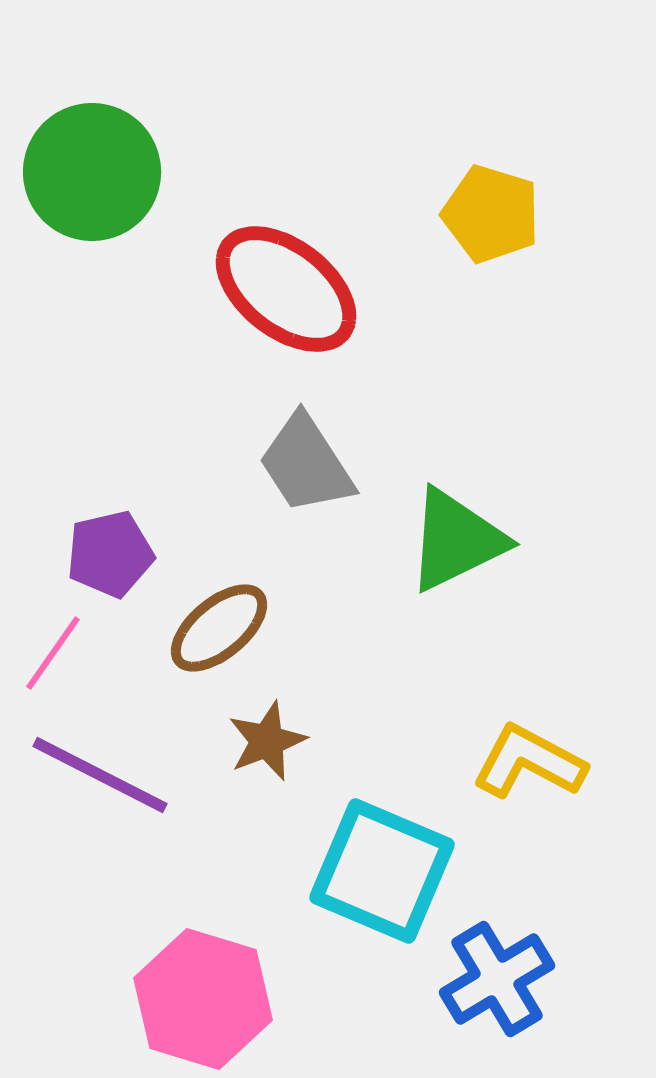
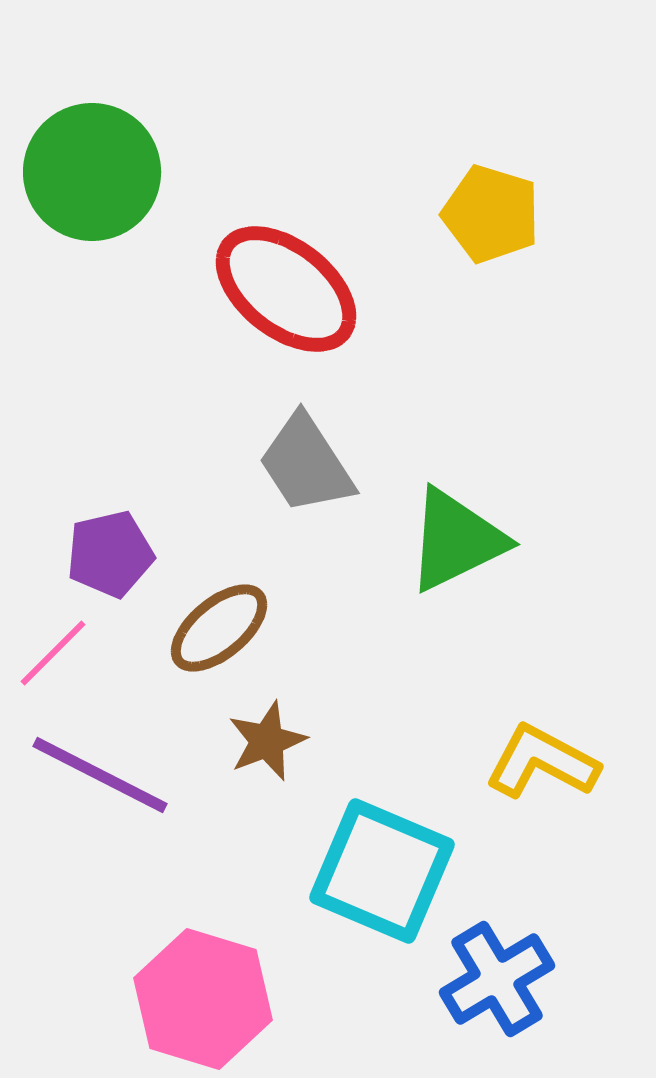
pink line: rotated 10 degrees clockwise
yellow L-shape: moved 13 px right
